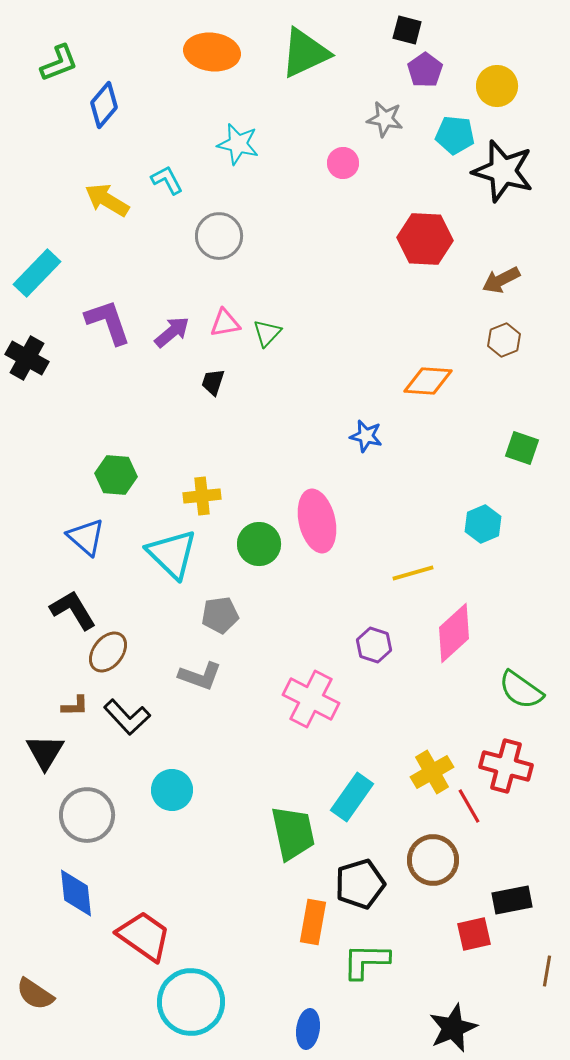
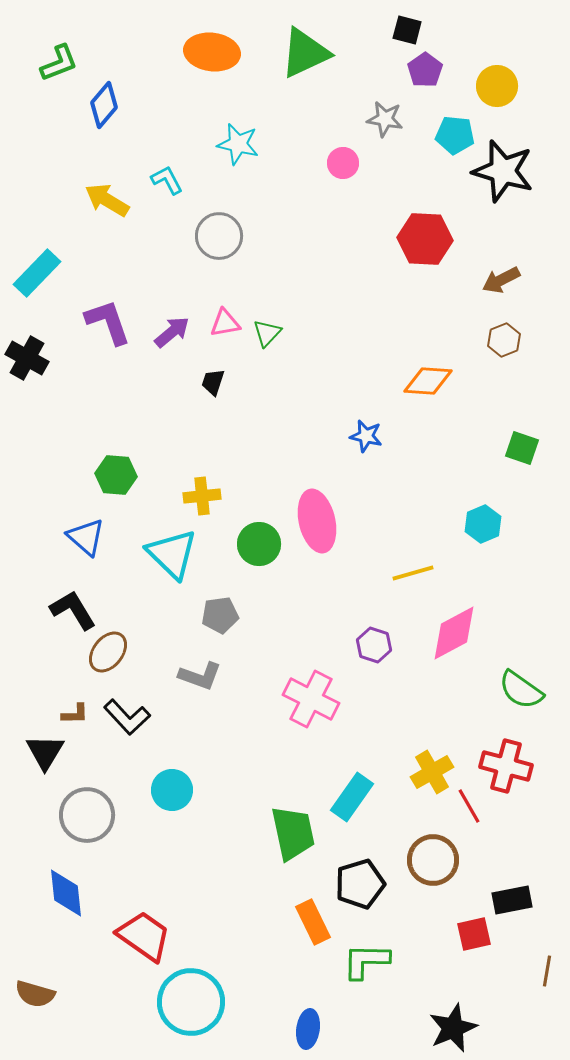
pink diamond at (454, 633): rotated 14 degrees clockwise
brown L-shape at (75, 706): moved 8 px down
blue diamond at (76, 893): moved 10 px left
orange rectangle at (313, 922): rotated 36 degrees counterclockwise
brown semicircle at (35, 994): rotated 18 degrees counterclockwise
